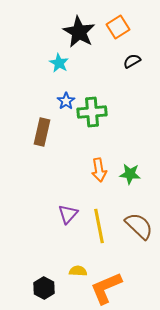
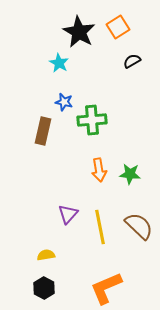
blue star: moved 2 px left, 1 px down; rotated 24 degrees counterclockwise
green cross: moved 8 px down
brown rectangle: moved 1 px right, 1 px up
yellow line: moved 1 px right, 1 px down
yellow semicircle: moved 32 px left, 16 px up; rotated 12 degrees counterclockwise
